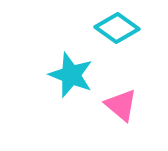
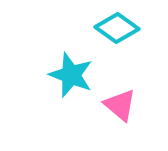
pink triangle: moved 1 px left
